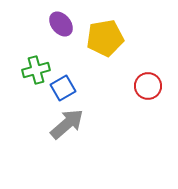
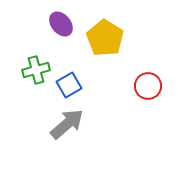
yellow pentagon: rotated 30 degrees counterclockwise
blue square: moved 6 px right, 3 px up
